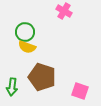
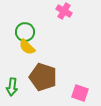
yellow semicircle: rotated 24 degrees clockwise
brown pentagon: moved 1 px right
pink square: moved 2 px down
